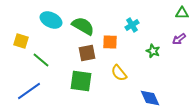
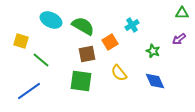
orange square: rotated 35 degrees counterclockwise
brown square: moved 1 px down
blue diamond: moved 5 px right, 17 px up
